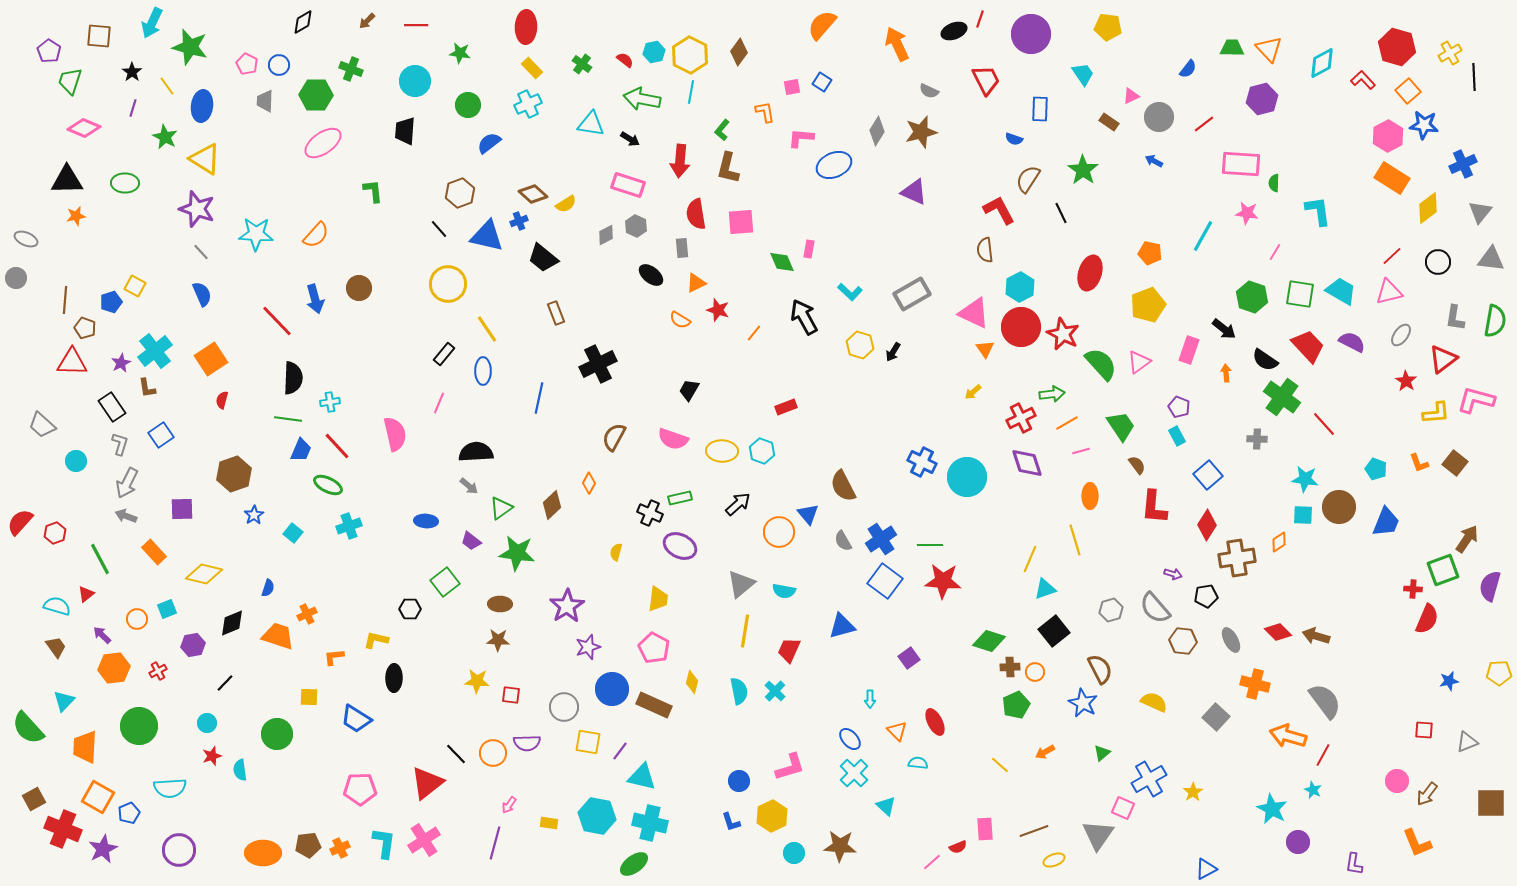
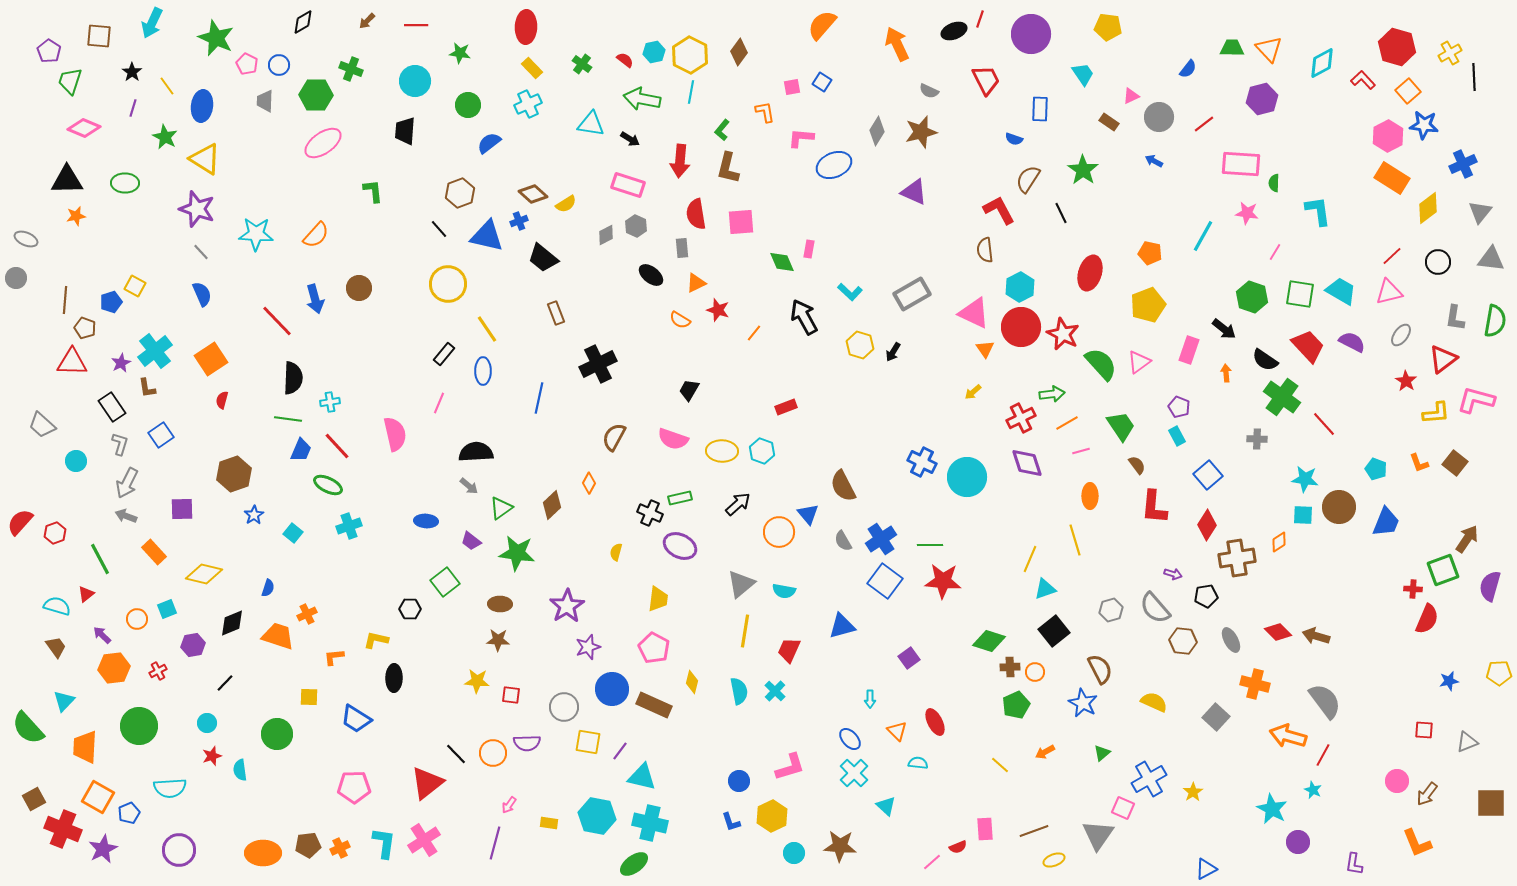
green star at (190, 47): moved 26 px right, 9 px up; rotated 9 degrees clockwise
pink pentagon at (360, 789): moved 6 px left, 2 px up
